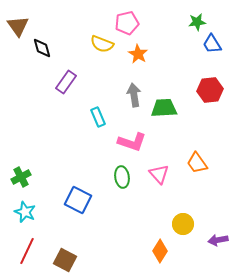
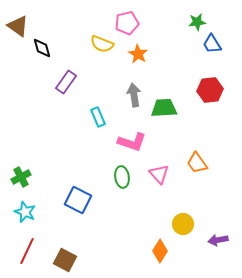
brown triangle: rotated 20 degrees counterclockwise
